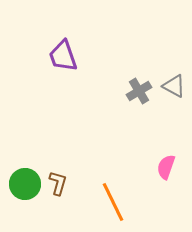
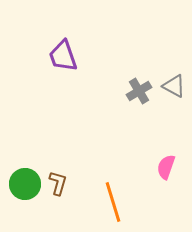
orange line: rotated 9 degrees clockwise
